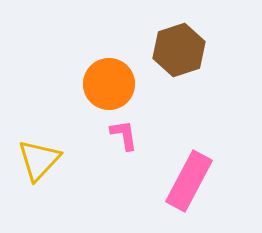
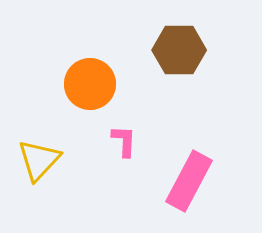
brown hexagon: rotated 18 degrees clockwise
orange circle: moved 19 px left
pink L-shape: moved 6 px down; rotated 12 degrees clockwise
